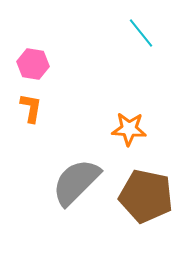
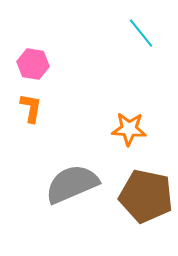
gray semicircle: moved 4 px left, 2 px down; rotated 22 degrees clockwise
